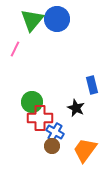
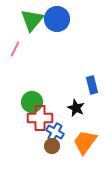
orange trapezoid: moved 8 px up
